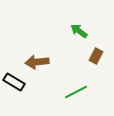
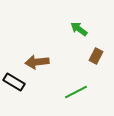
green arrow: moved 2 px up
